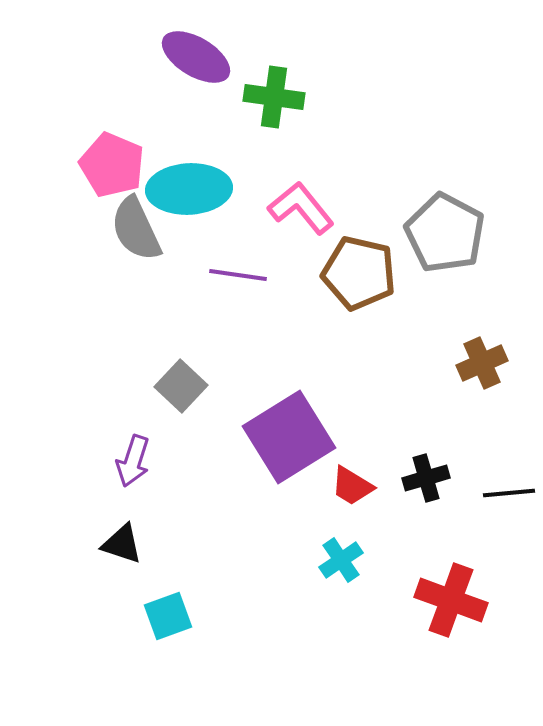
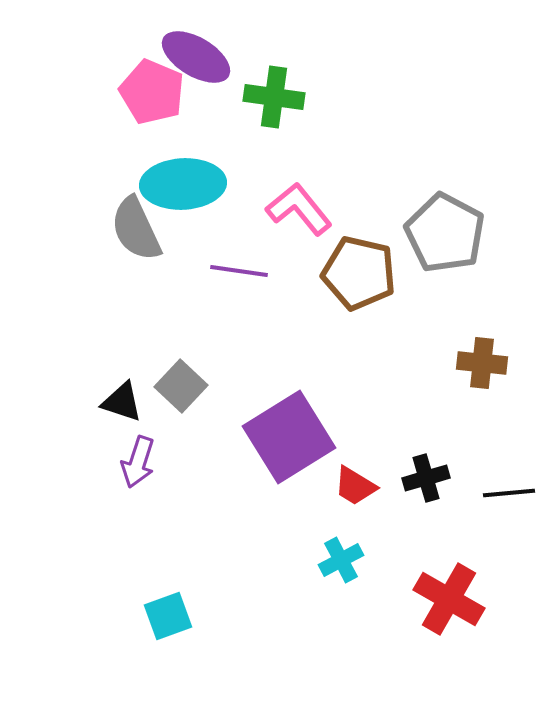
pink pentagon: moved 40 px right, 73 px up
cyan ellipse: moved 6 px left, 5 px up
pink L-shape: moved 2 px left, 1 px down
purple line: moved 1 px right, 4 px up
brown cross: rotated 30 degrees clockwise
purple arrow: moved 5 px right, 1 px down
red trapezoid: moved 3 px right
black triangle: moved 142 px up
cyan cross: rotated 6 degrees clockwise
red cross: moved 2 px left, 1 px up; rotated 10 degrees clockwise
